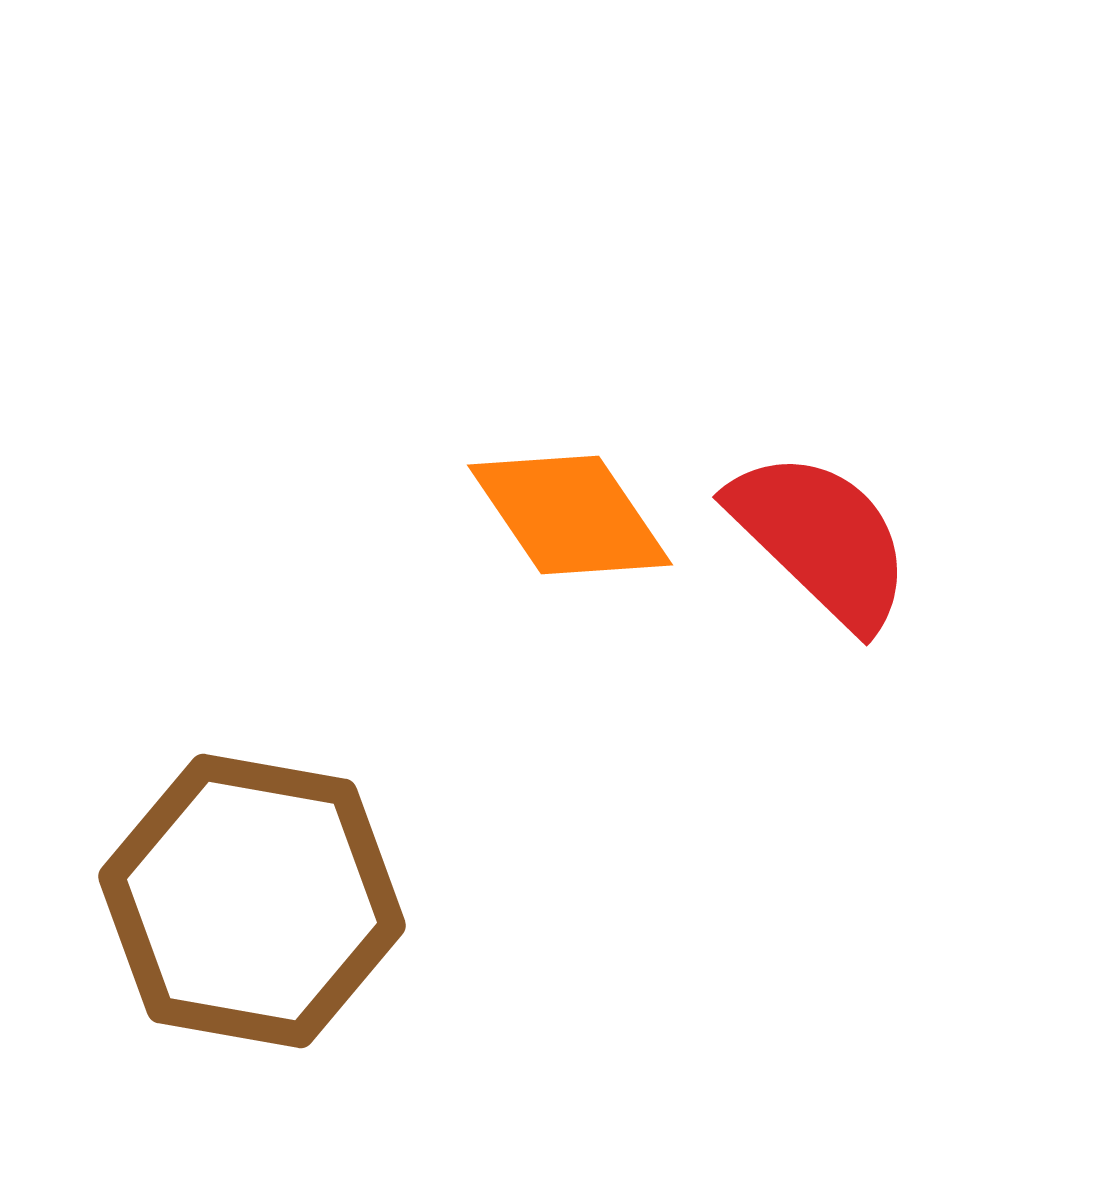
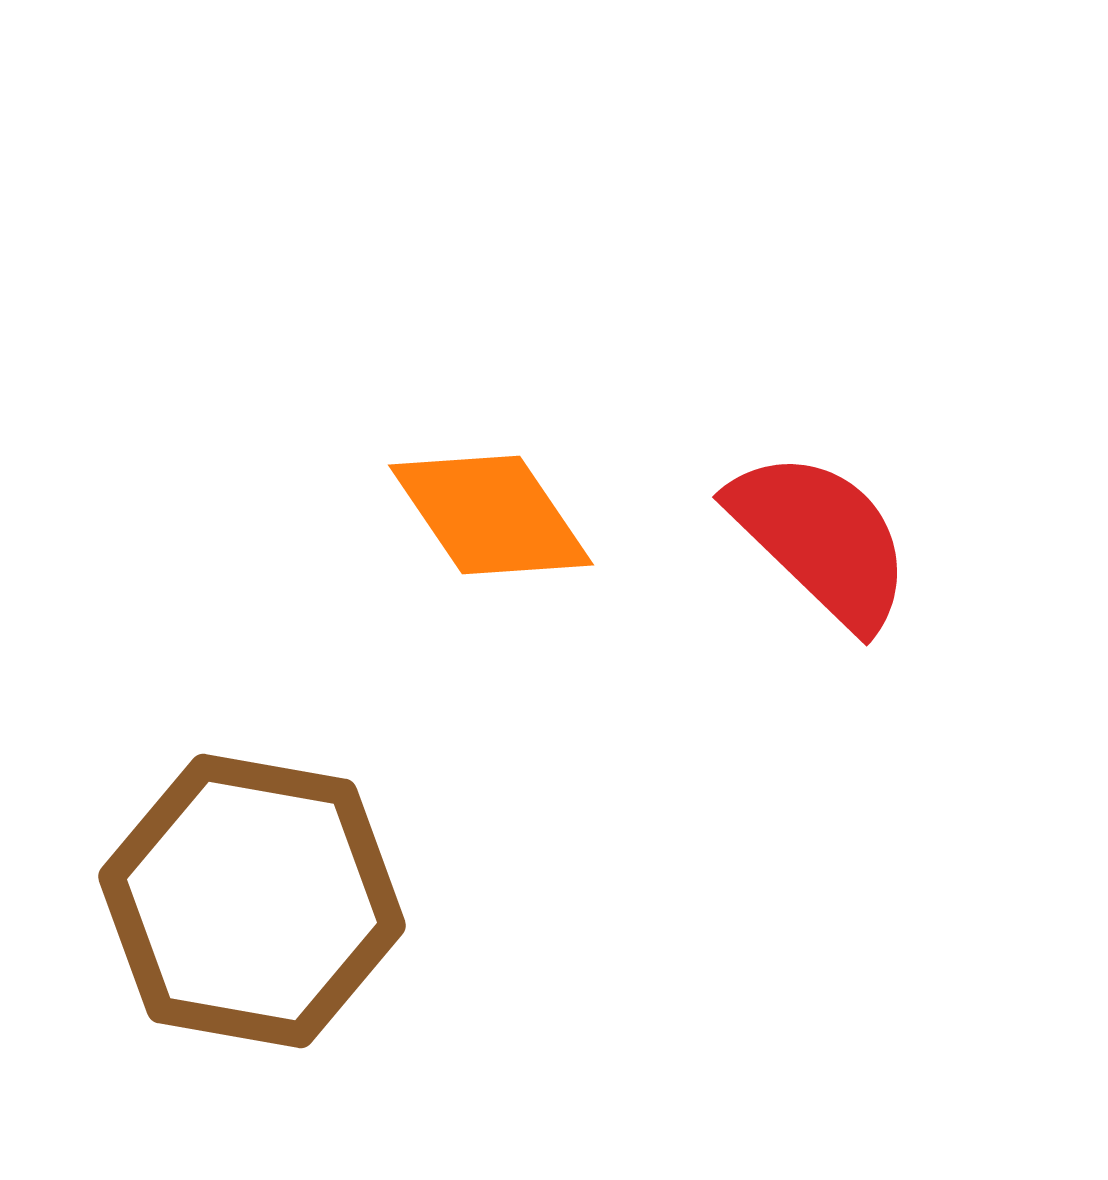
orange diamond: moved 79 px left
